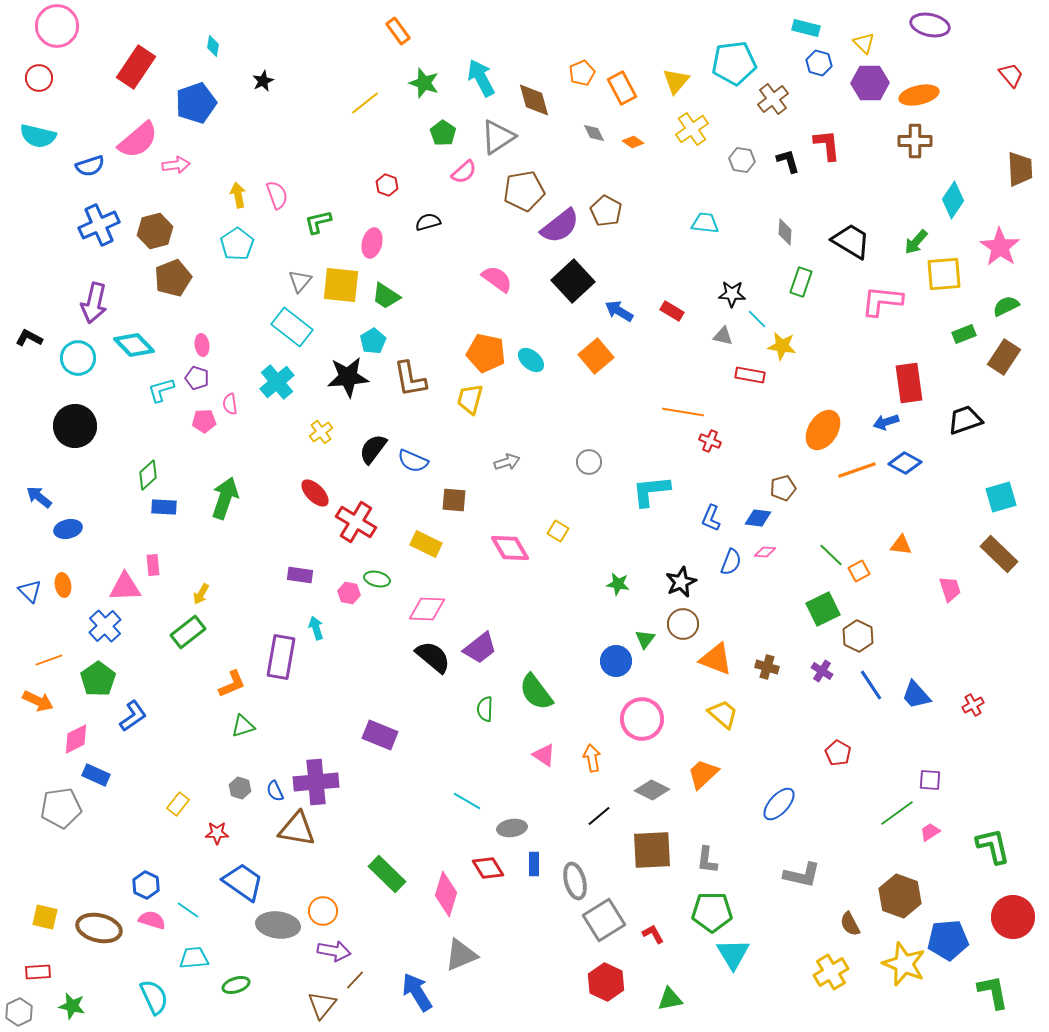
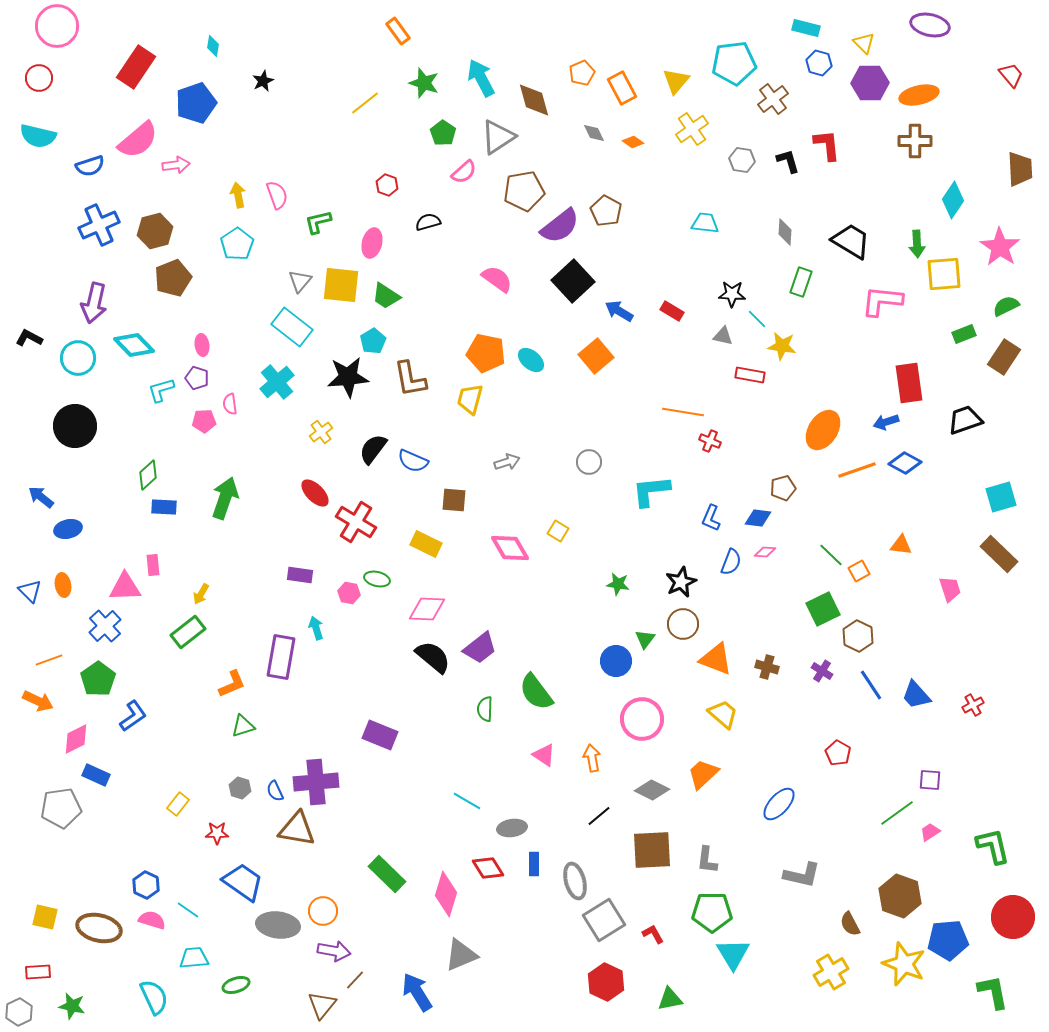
green arrow at (916, 242): moved 1 px right, 2 px down; rotated 44 degrees counterclockwise
blue arrow at (39, 497): moved 2 px right
